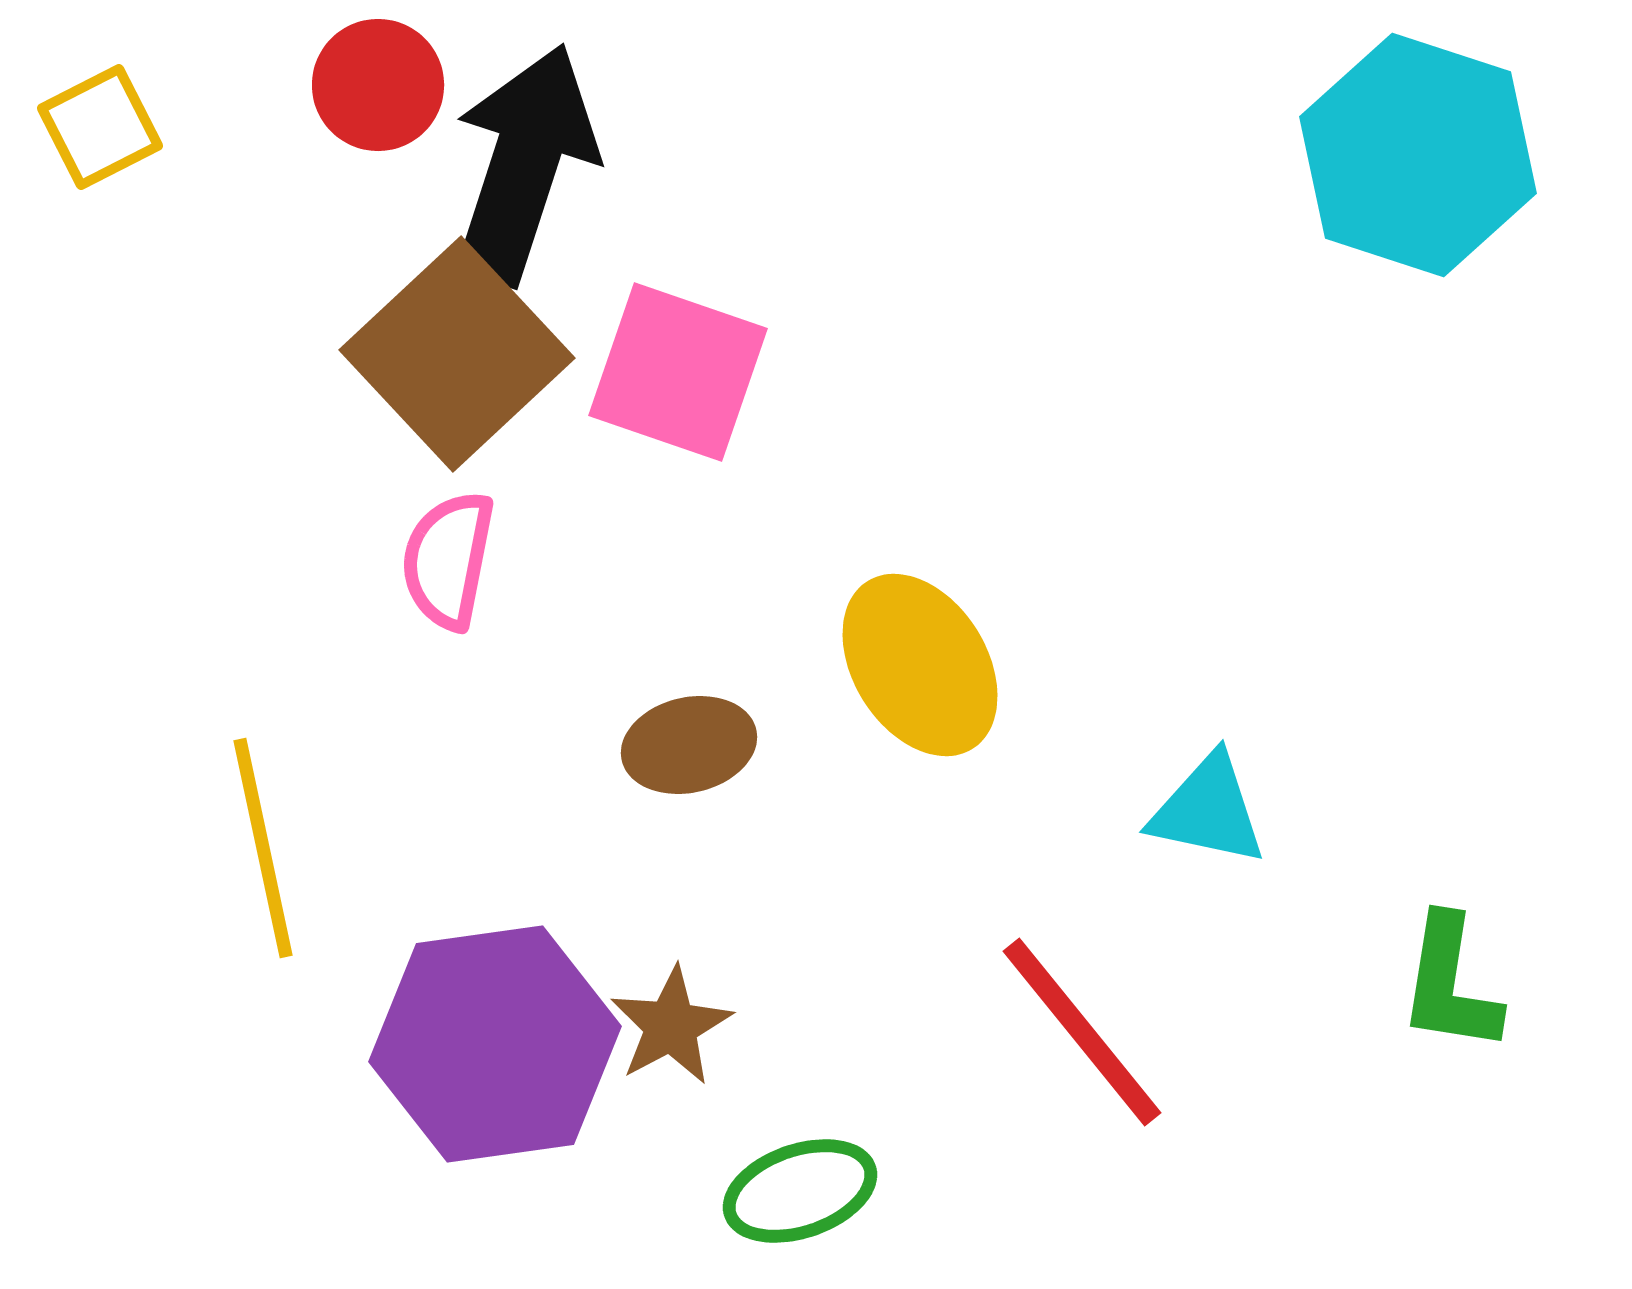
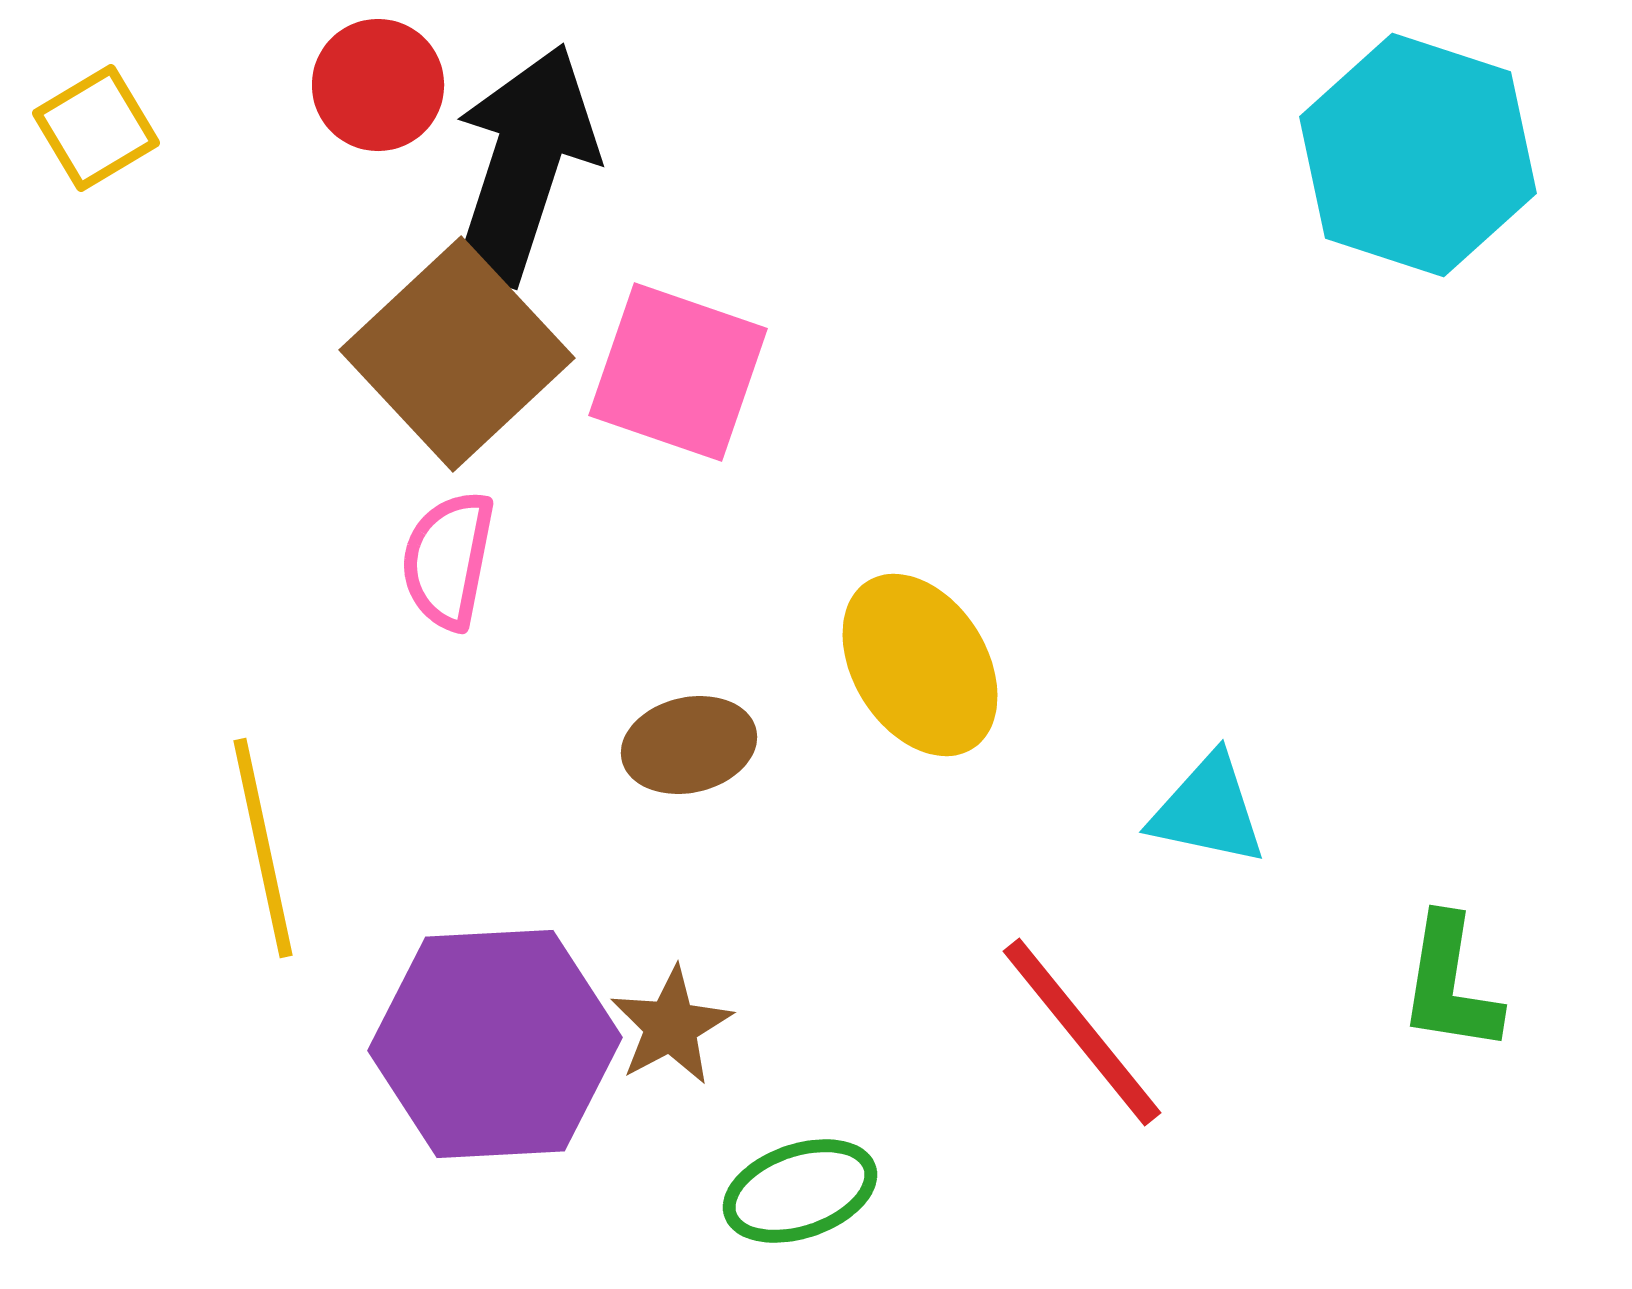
yellow square: moved 4 px left, 1 px down; rotated 4 degrees counterclockwise
purple hexagon: rotated 5 degrees clockwise
